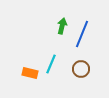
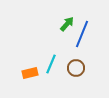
green arrow: moved 5 px right, 2 px up; rotated 28 degrees clockwise
brown circle: moved 5 px left, 1 px up
orange rectangle: rotated 28 degrees counterclockwise
